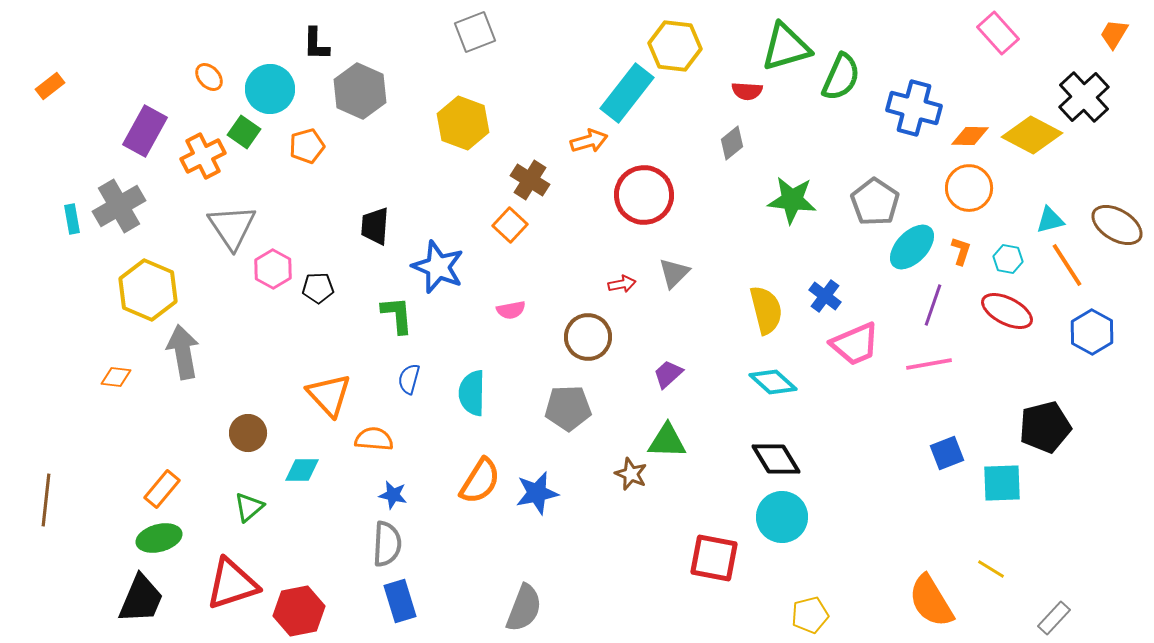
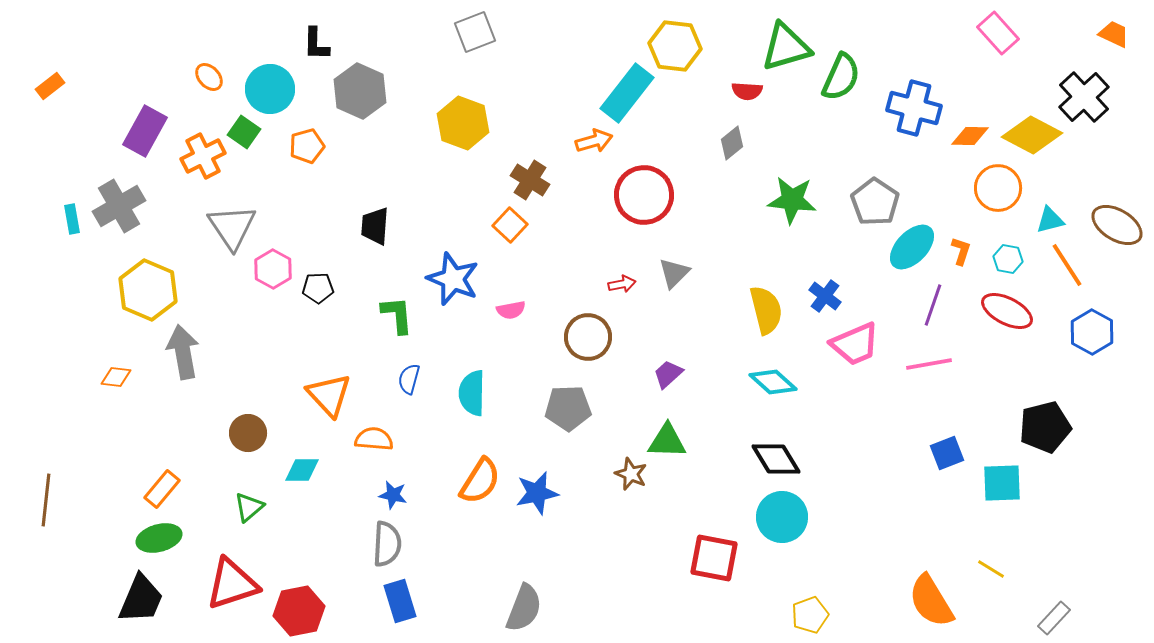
orange trapezoid at (1114, 34): rotated 84 degrees clockwise
orange arrow at (589, 141): moved 5 px right
orange circle at (969, 188): moved 29 px right
blue star at (438, 267): moved 15 px right, 12 px down
yellow pentagon at (810, 615): rotated 6 degrees counterclockwise
